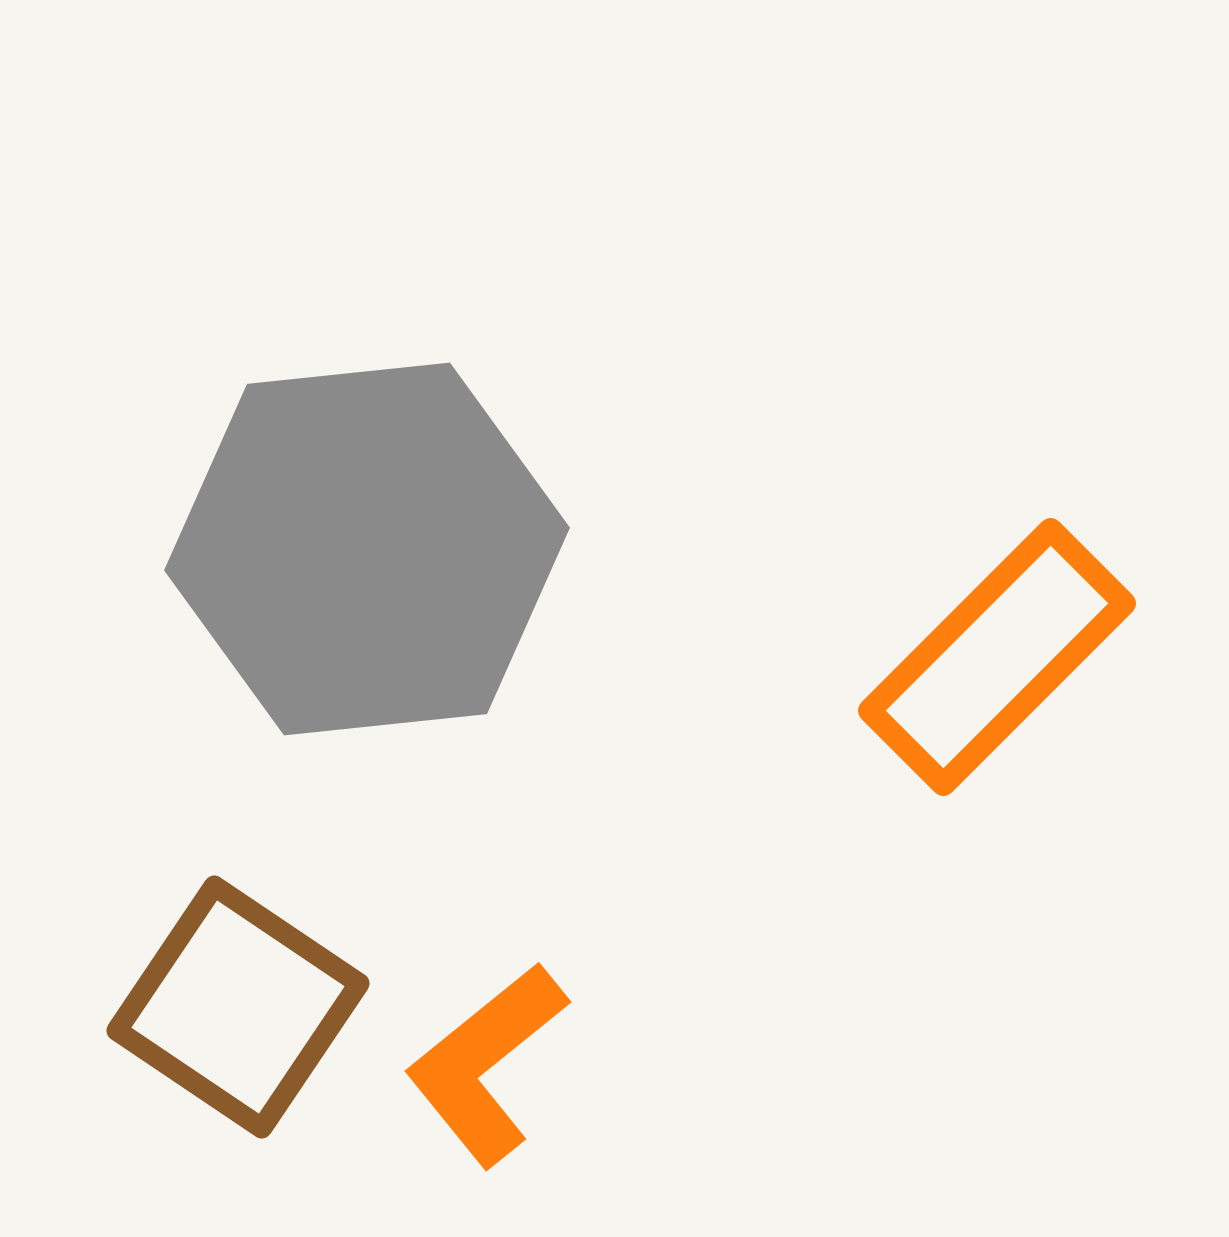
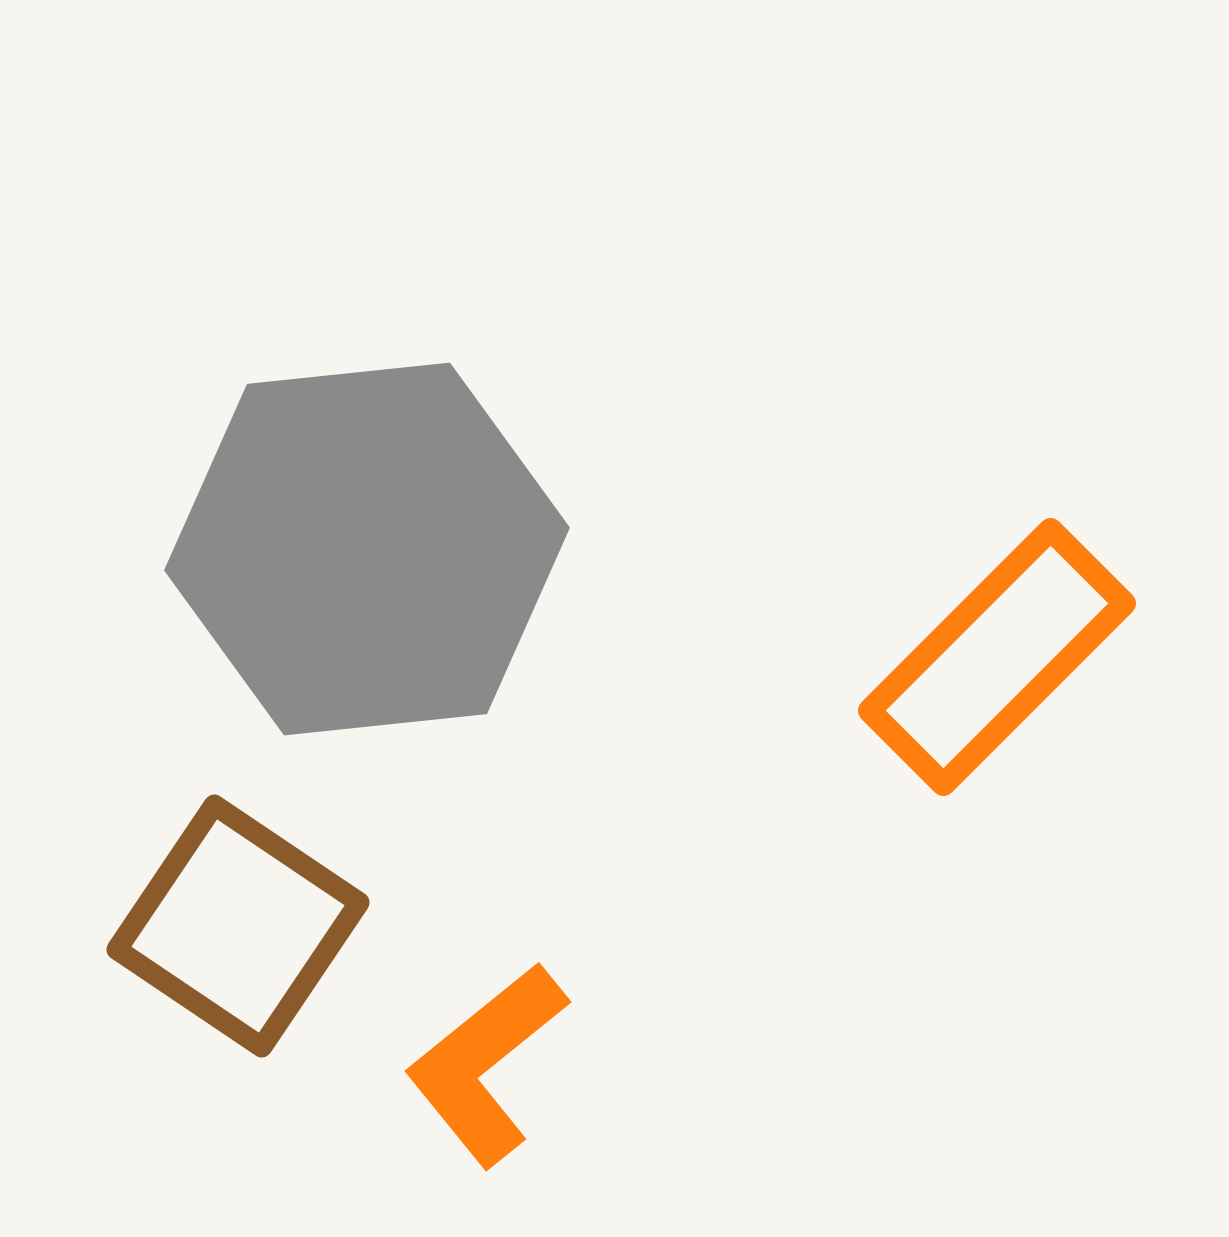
brown square: moved 81 px up
